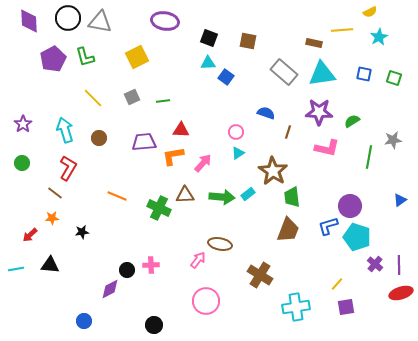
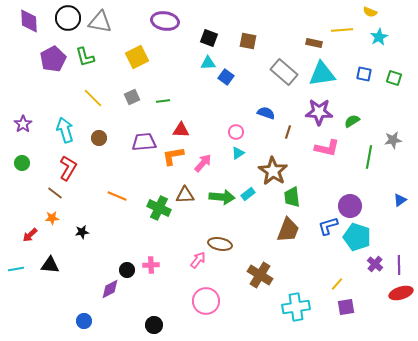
yellow semicircle at (370, 12): rotated 48 degrees clockwise
